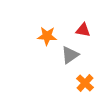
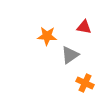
red triangle: moved 1 px right, 3 px up
orange cross: rotated 18 degrees counterclockwise
